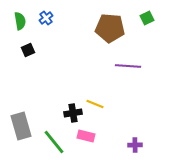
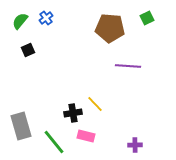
green semicircle: rotated 132 degrees counterclockwise
yellow line: rotated 24 degrees clockwise
